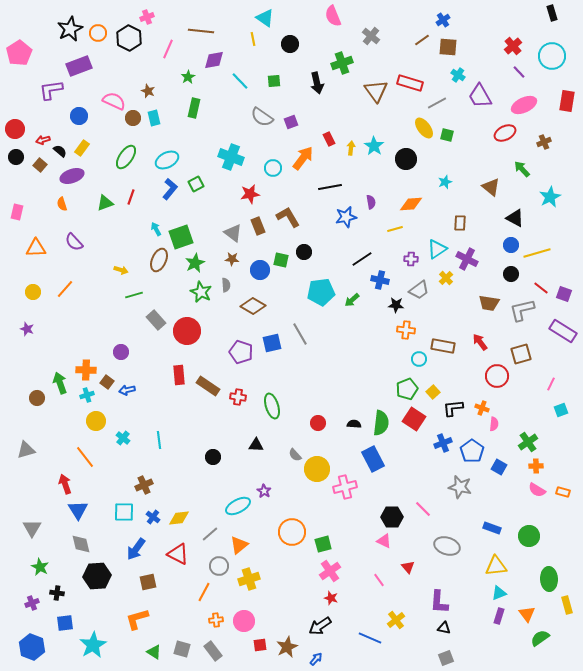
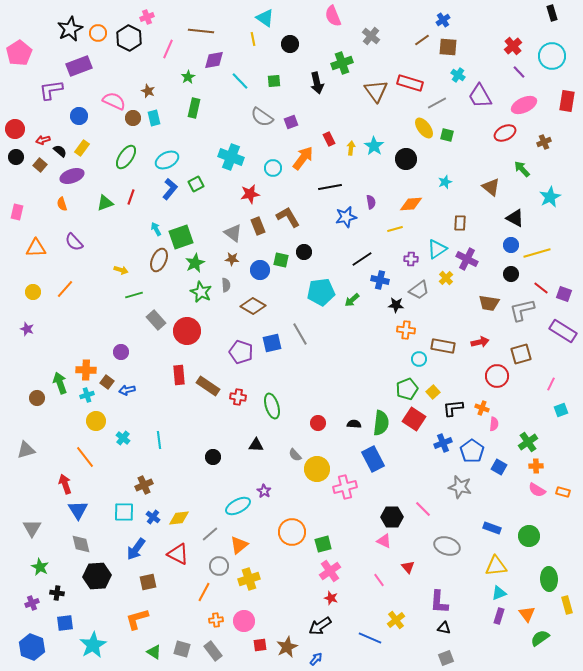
red arrow at (480, 342): rotated 114 degrees clockwise
